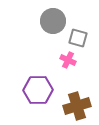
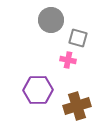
gray circle: moved 2 px left, 1 px up
pink cross: rotated 14 degrees counterclockwise
